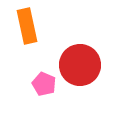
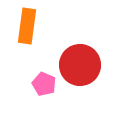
orange rectangle: rotated 20 degrees clockwise
